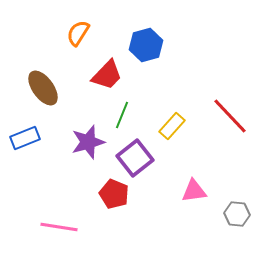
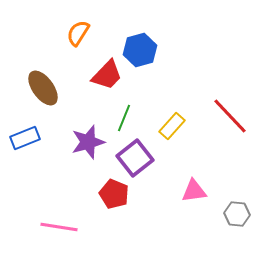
blue hexagon: moved 6 px left, 5 px down
green line: moved 2 px right, 3 px down
